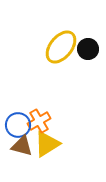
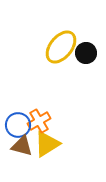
black circle: moved 2 px left, 4 px down
